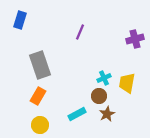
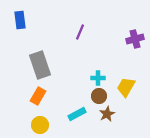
blue rectangle: rotated 24 degrees counterclockwise
cyan cross: moved 6 px left; rotated 24 degrees clockwise
yellow trapezoid: moved 1 px left, 4 px down; rotated 20 degrees clockwise
